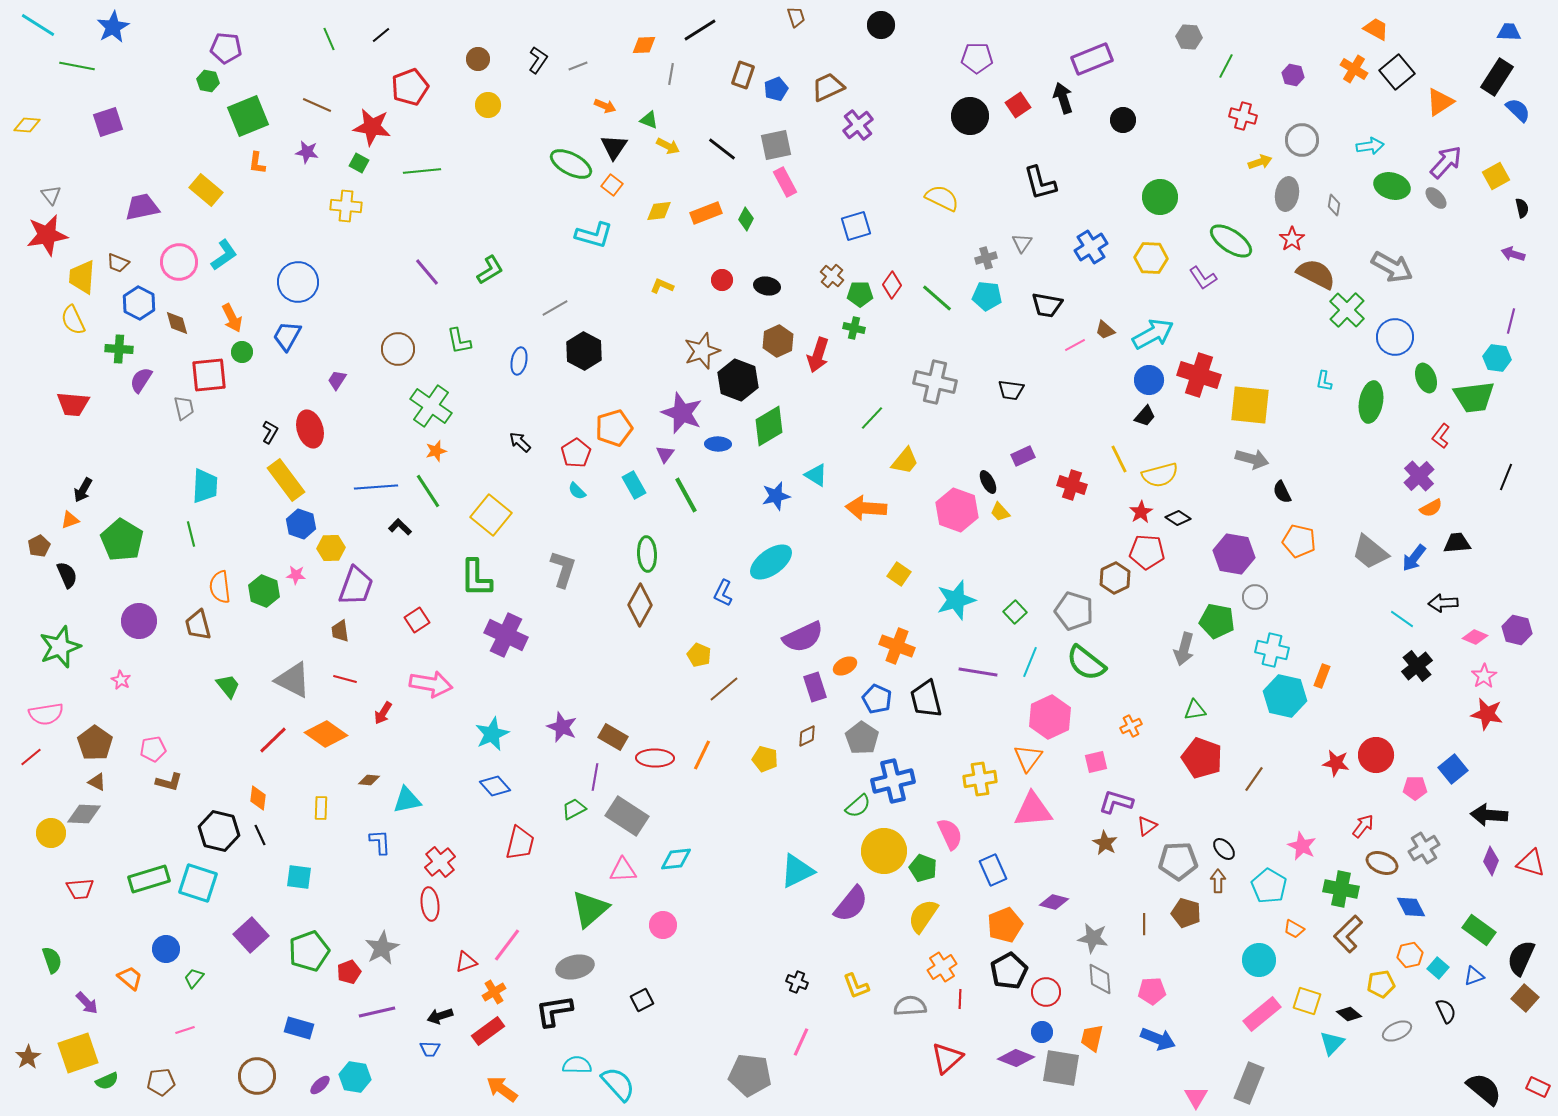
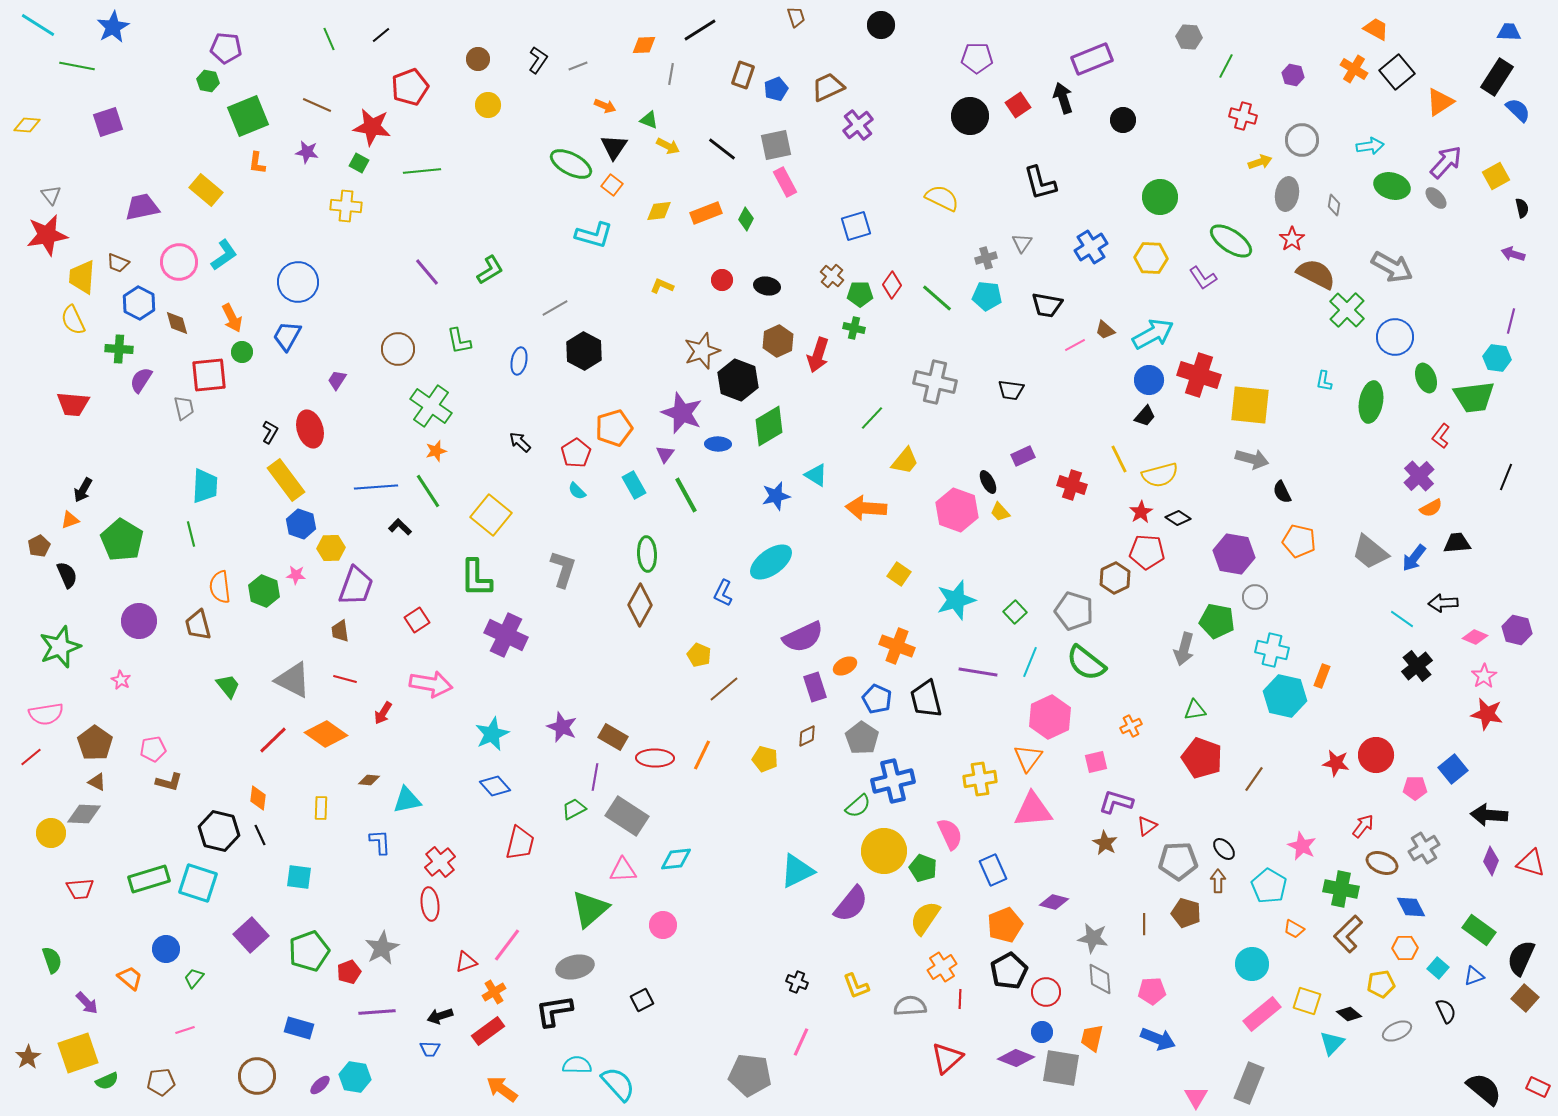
yellow semicircle at (923, 916): moved 2 px right, 2 px down
orange hexagon at (1410, 955): moved 5 px left, 7 px up; rotated 10 degrees clockwise
cyan circle at (1259, 960): moved 7 px left, 4 px down
purple line at (377, 1012): rotated 9 degrees clockwise
